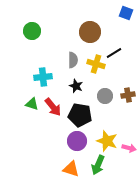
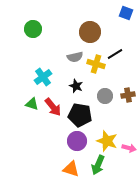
green circle: moved 1 px right, 2 px up
black line: moved 1 px right, 1 px down
gray semicircle: moved 2 px right, 3 px up; rotated 77 degrees clockwise
cyan cross: rotated 30 degrees counterclockwise
